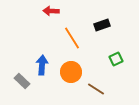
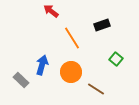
red arrow: rotated 35 degrees clockwise
green square: rotated 24 degrees counterclockwise
blue arrow: rotated 12 degrees clockwise
gray rectangle: moved 1 px left, 1 px up
